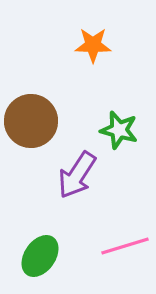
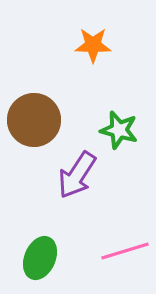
brown circle: moved 3 px right, 1 px up
pink line: moved 5 px down
green ellipse: moved 2 px down; rotated 12 degrees counterclockwise
